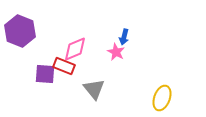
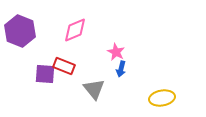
blue arrow: moved 3 px left, 32 px down
pink diamond: moved 19 px up
yellow ellipse: rotated 60 degrees clockwise
